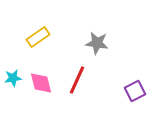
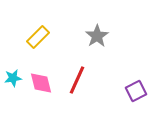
yellow rectangle: rotated 10 degrees counterclockwise
gray star: moved 7 px up; rotated 30 degrees clockwise
purple square: moved 1 px right
